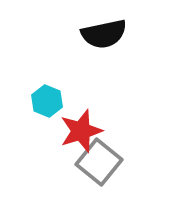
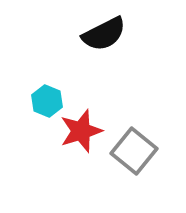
black semicircle: rotated 15 degrees counterclockwise
gray square: moved 35 px right, 11 px up
